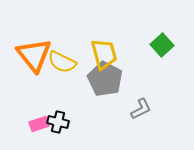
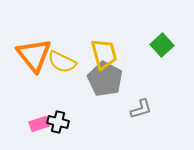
gray L-shape: rotated 10 degrees clockwise
